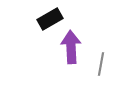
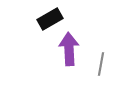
purple arrow: moved 2 px left, 2 px down
